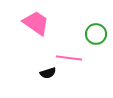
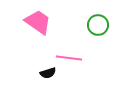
pink trapezoid: moved 2 px right, 1 px up
green circle: moved 2 px right, 9 px up
